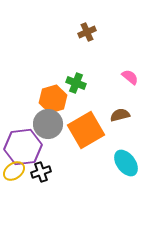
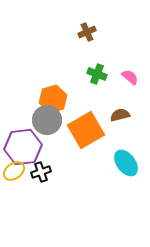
green cross: moved 21 px right, 9 px up
gray circle: moved 1 px left, 4 px up
